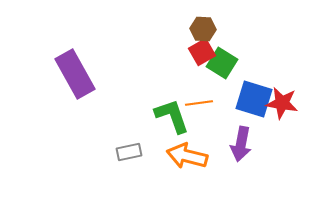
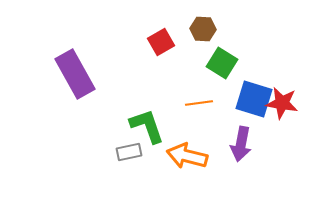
red square: moved 41 px left, 10 px up
green L-shape: moved 25 px left, 10 px down
